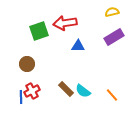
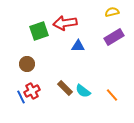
brown rectangle: moved 1 px left, 1 px up
blue line: rotated 24 degrees counterclockwise
